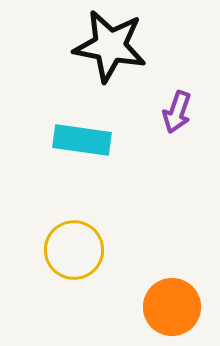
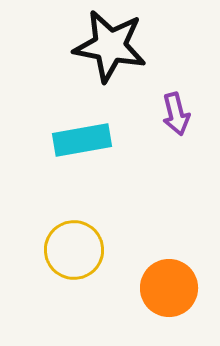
purple arrow: moved 1 px left, 2 px down; rotated 33 degrees counterclockwise
cyan rectangle: rotated 18 degrees counterclockwise
orange circle: moved 3 px left, 19 px up
